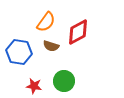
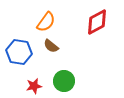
red diamond: moved 19 px right, 10 px up
brown semicircle: rotated 21 degrees clockwise
red star: rotated 21 degrees counterclockwise
